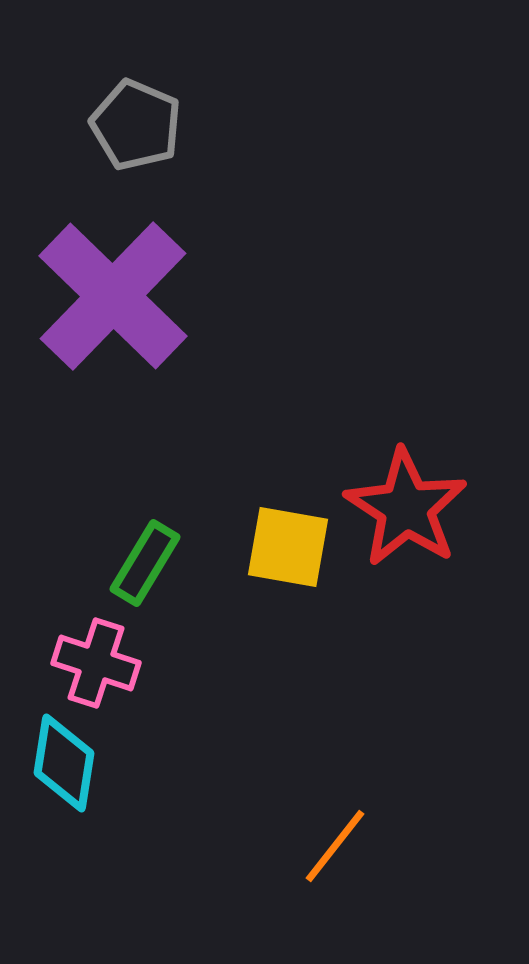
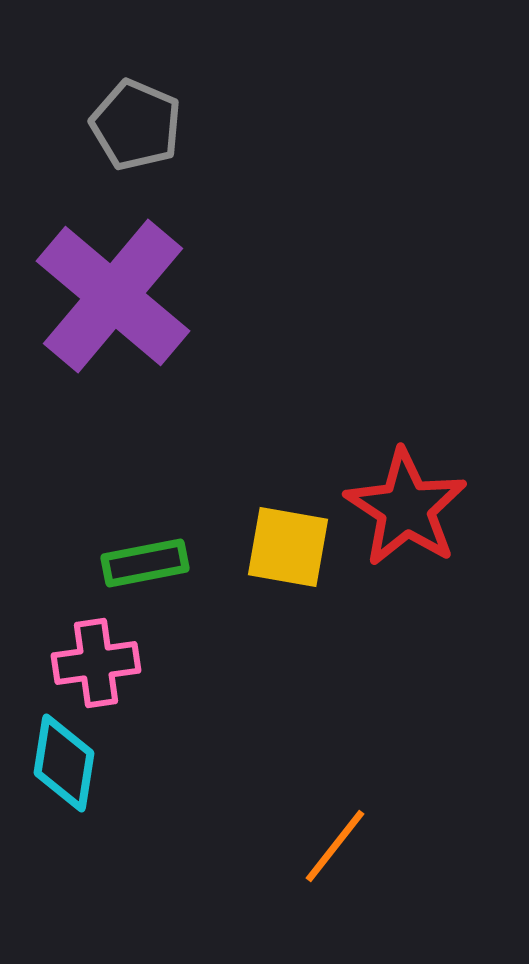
purple cross: rotated 4 degrees counterclockwise
green rectangle: rotated 48 degrees clockwise
pink cross: rotated 26 degrees counterclockwise
